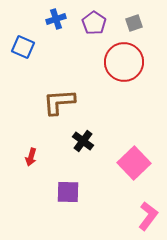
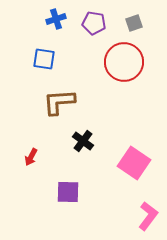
purple pentagon: rotated 25 degrees counterclockwise
blue square: moved 21 px right, 12 px down; rotated 15 degrees counterclockwise
red arrow: rotated 12 degrees clockwise
pink square: rotated 12 degrees counterclockwise
